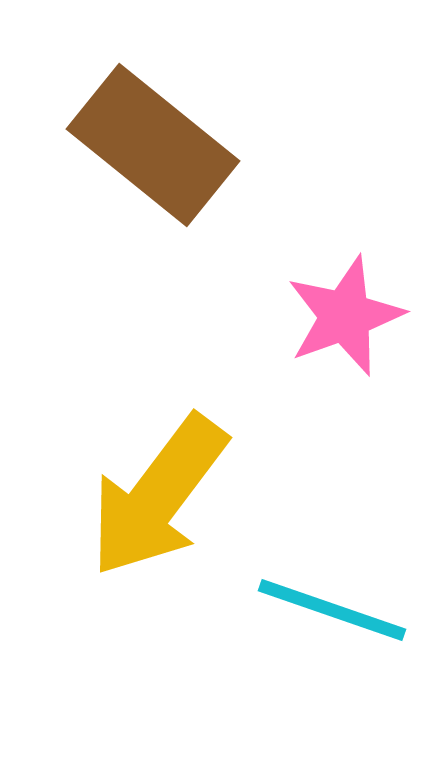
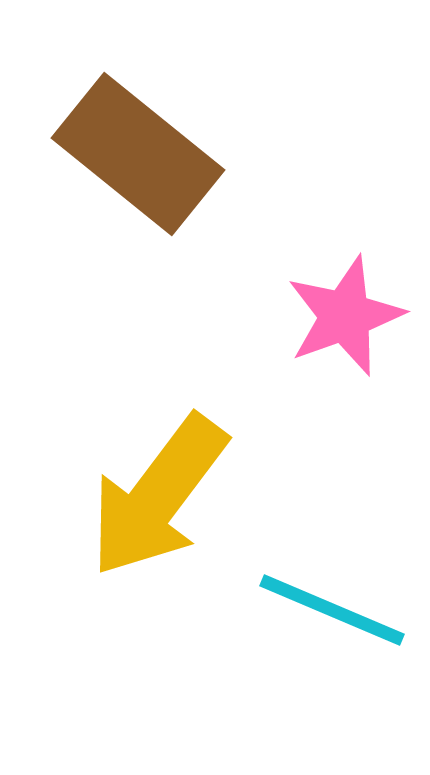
brown rectangle: moved 15 px left, 9 px down
cyan line: rotated 4 degrees clockwise
